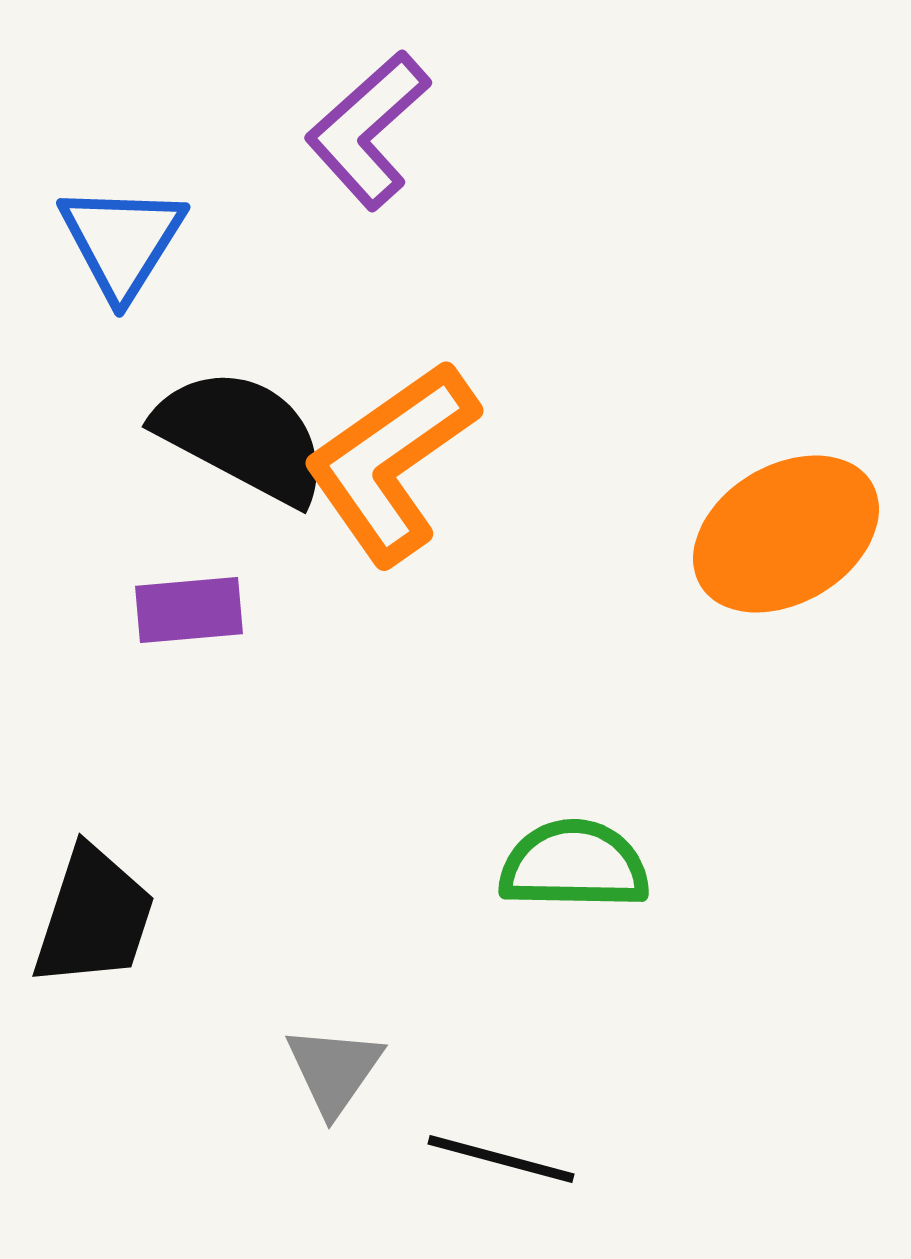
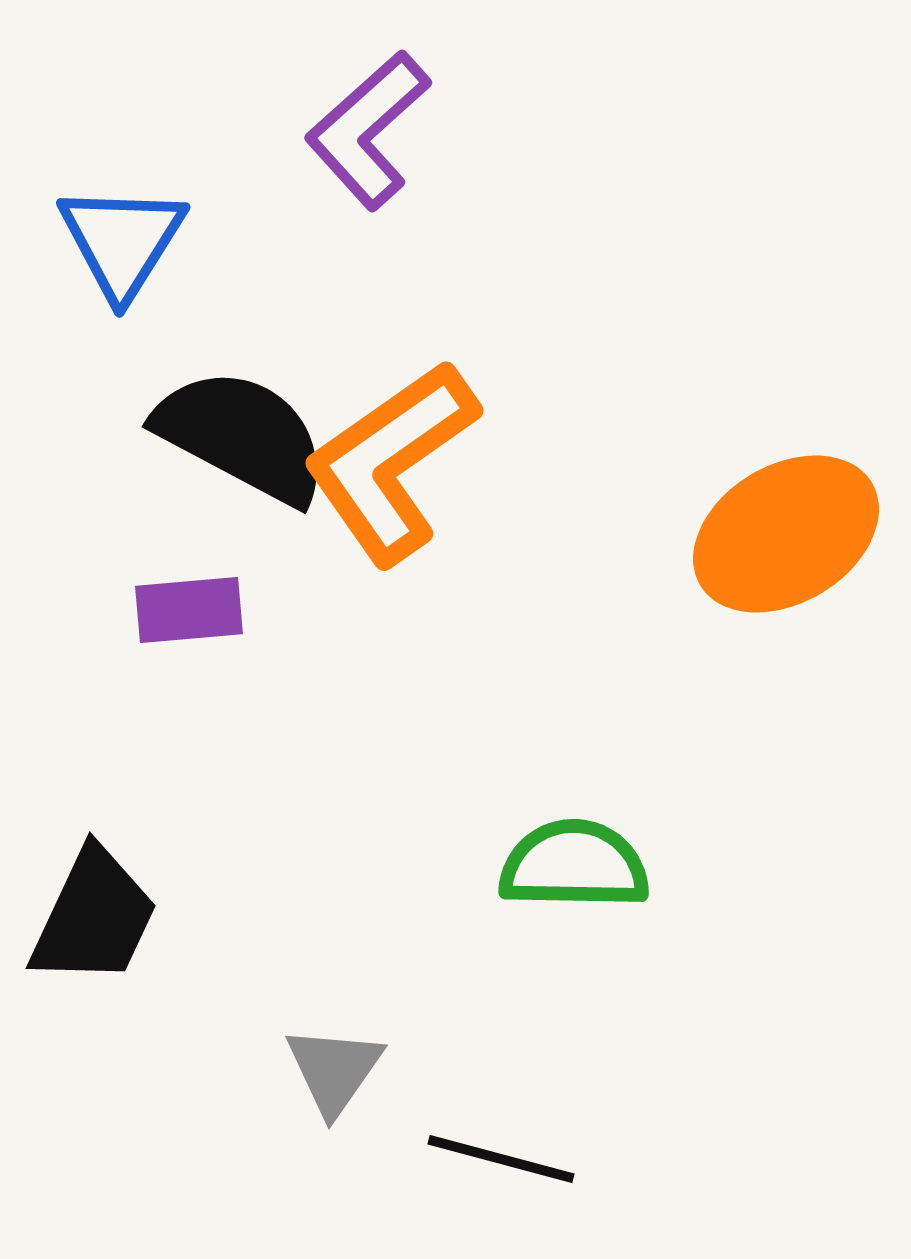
black trapezoid: rotated 7 degrees clockwise
